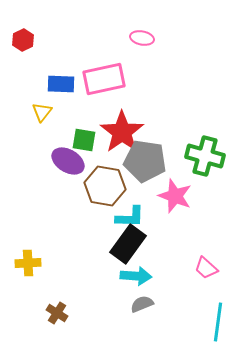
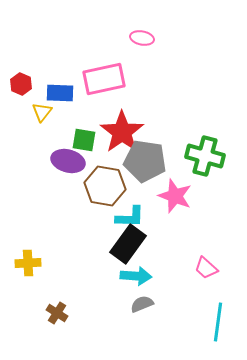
red hexagon: moved 2 px left, 44 px down; rotated 10 degrees counterclockwise
blue rectangle: moved 1 px left, 9 px down
purple ellipse: rotated 16 degrees counterclockwise
